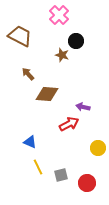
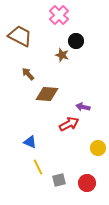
gray square: moved 2 px left, 5 px down
